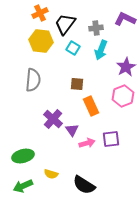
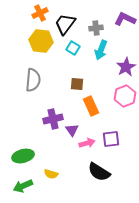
pink hexagon: moved 2 px right
purple cross: rotated 36 degrees clockwise
black semicircle: moved 15 px right, 13 px up
